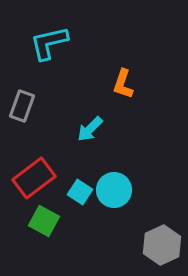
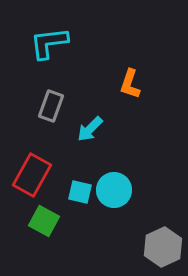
cyan L-shape: rotated 6 degrees clockwise
orange L-shape: moved 7 px right
gray rectangle: moved 29 px right
red rectangle: moved 2 px left, 3 px up; rotated 24 degrees counterclockwise
cyan square: rotated 20 degrees counterclockwise
gray hexagon: moved 1 px right, 2 px down
